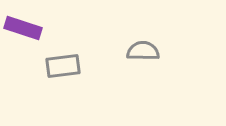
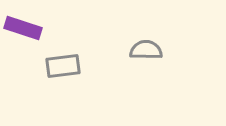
gray semicircle: moved 3 px right, 1 px up
